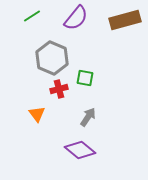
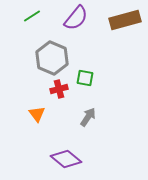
purple diamond: moved 14 px left, 9 px down
